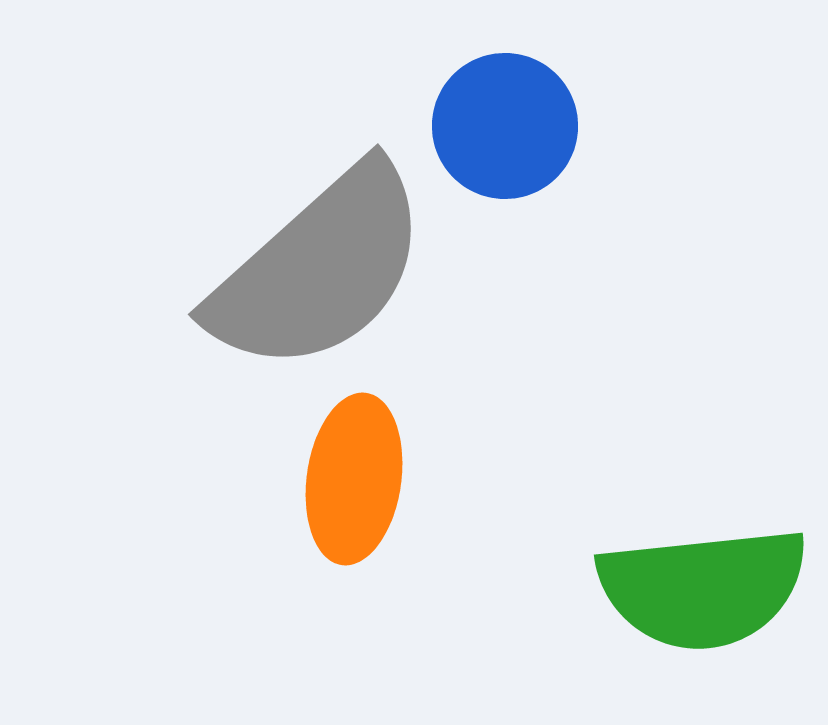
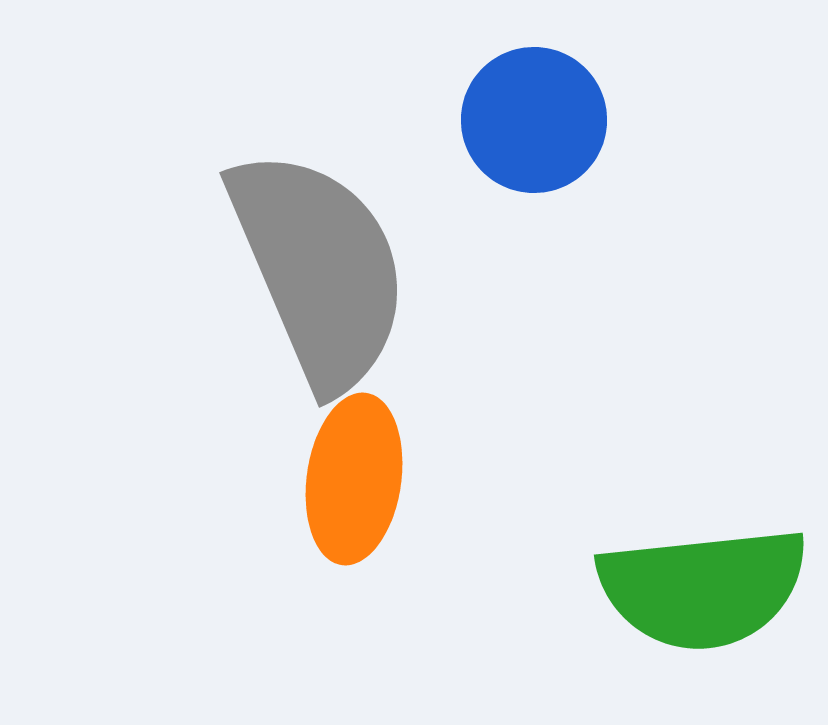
blue circle: moved 29 px right, 6 px up
gray semicircle: rotated 71 degrees counterclockwise
